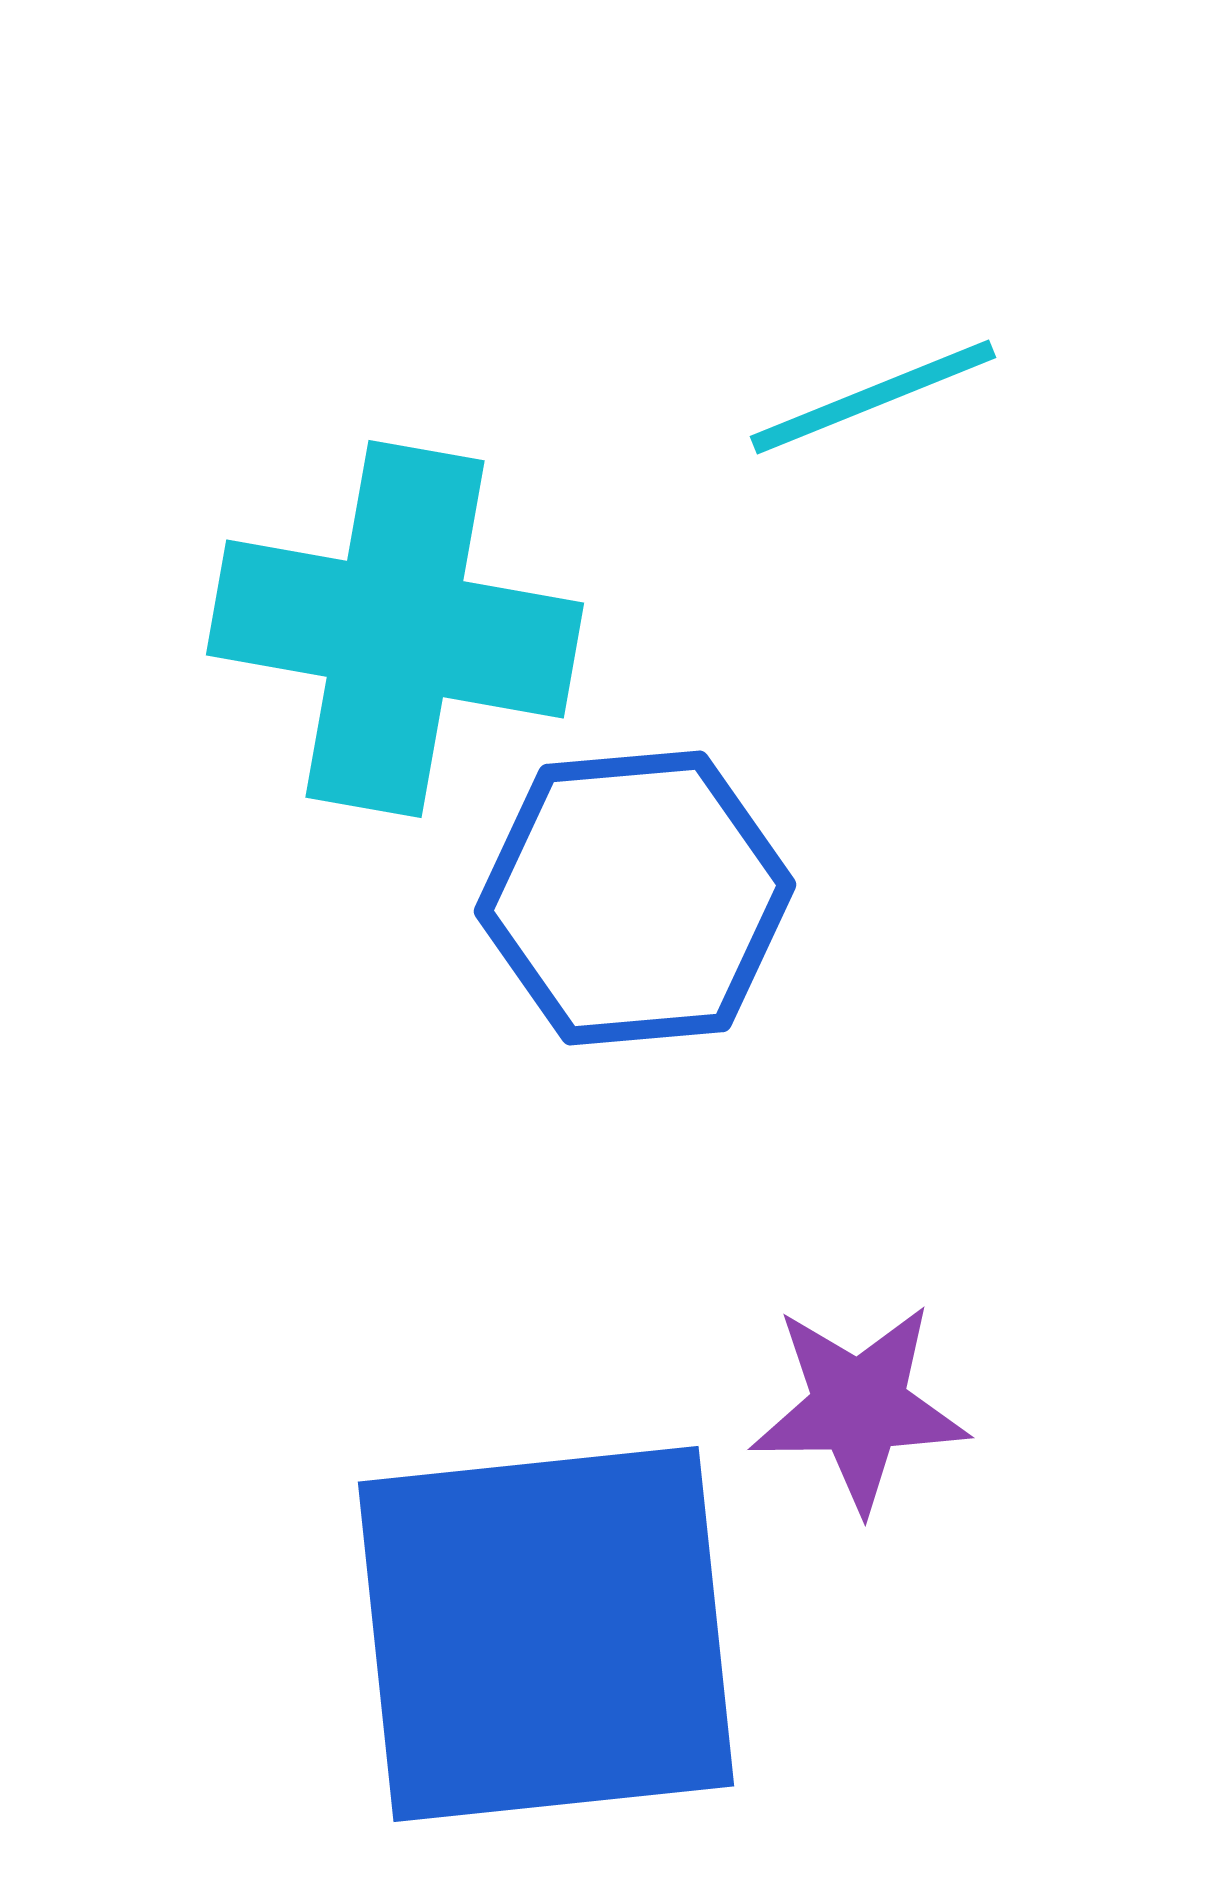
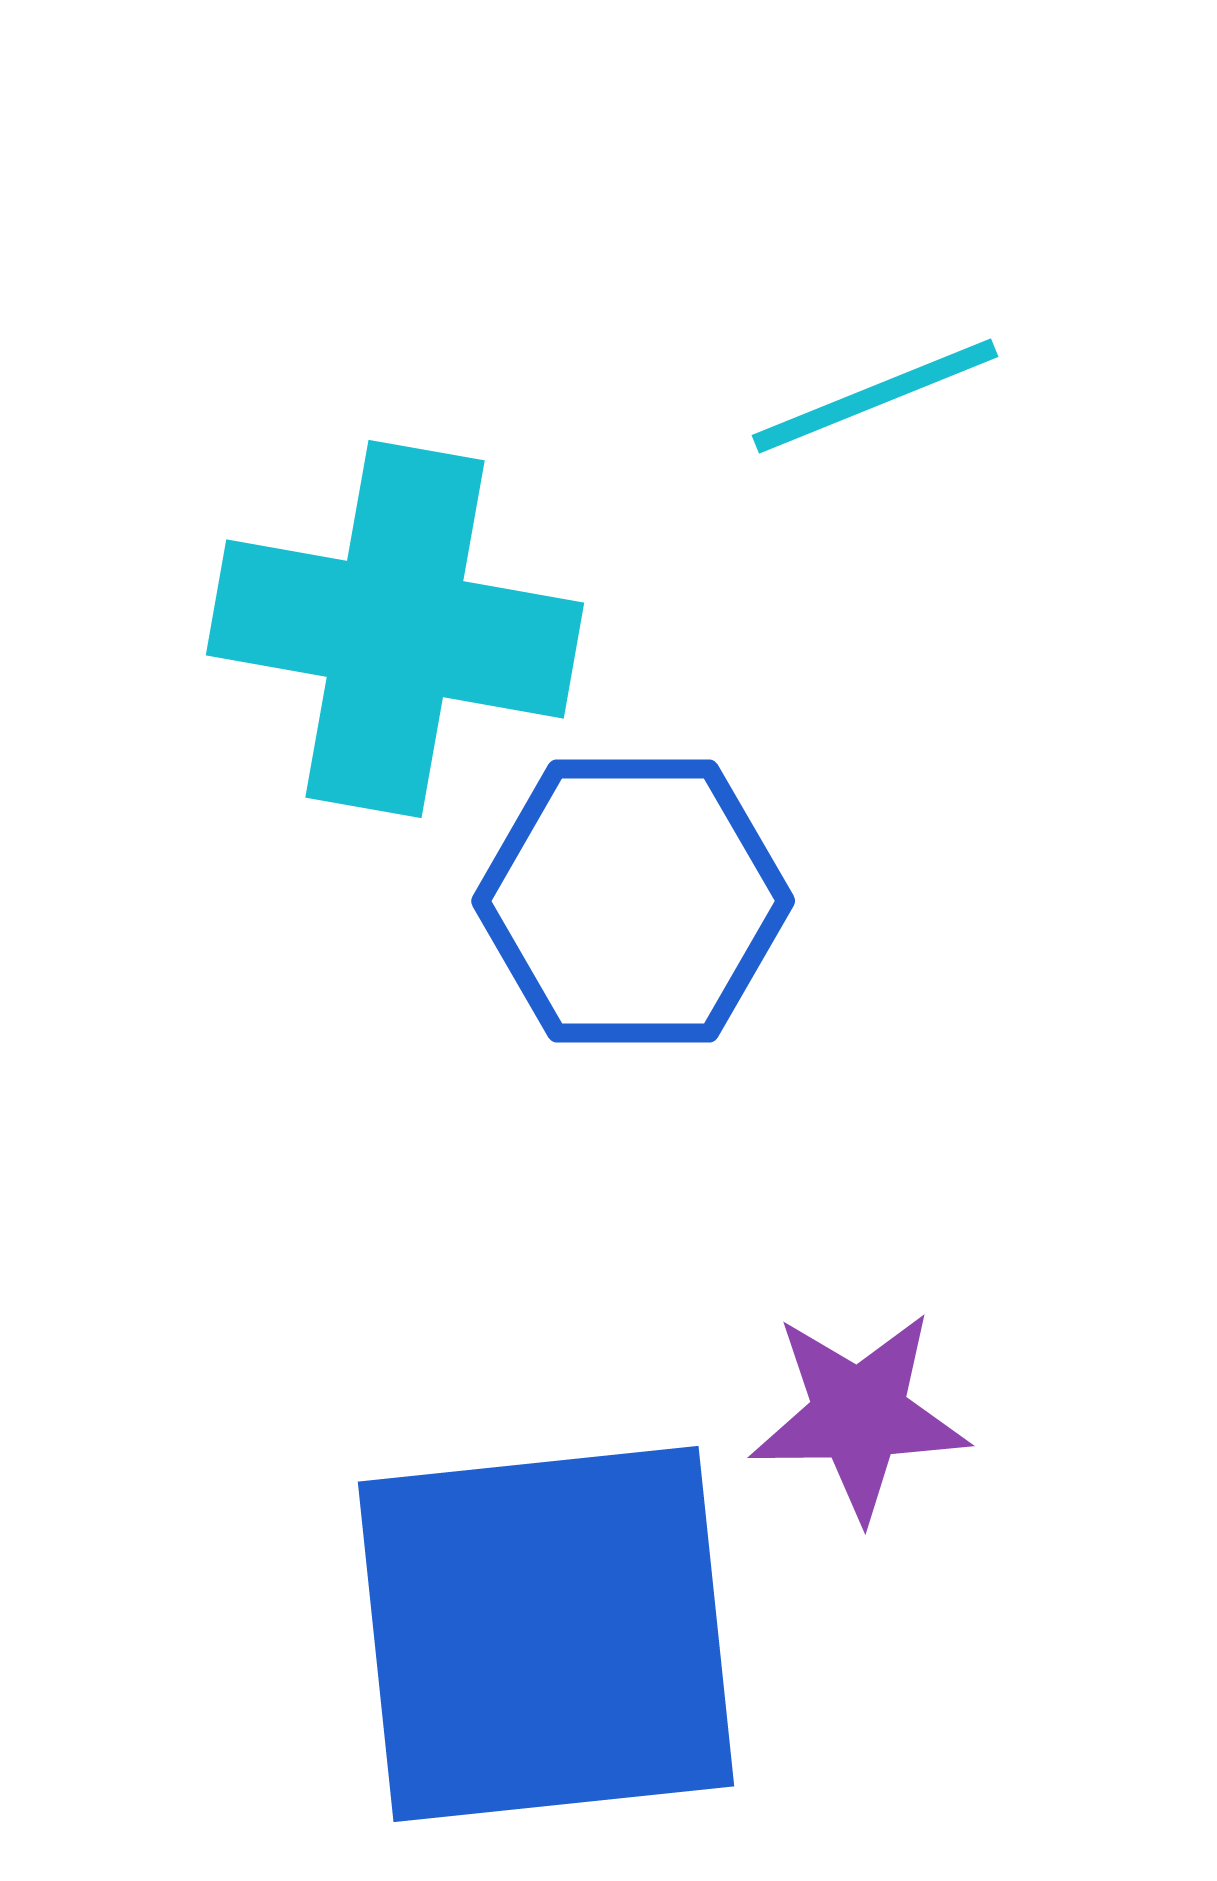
cyan line: moved 2 px right, 1 px up
blue hexagon: moved 2 px left, 3 px down; rotated 5 degrees clockwise
purple star: moved 8 px down
